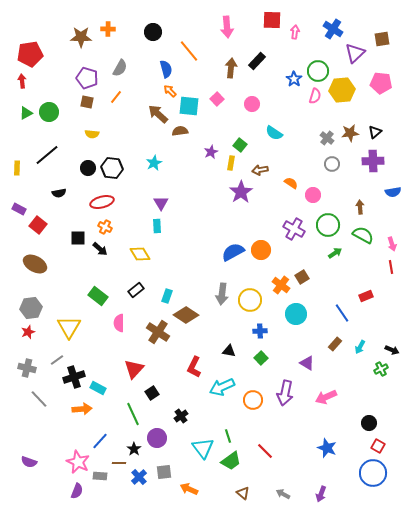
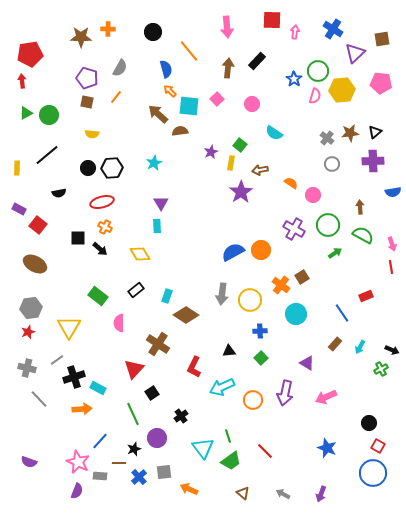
brown arrow at (231, 68): moved 3 px left
green circle at (49, 112): moved 3 px down
black hexagon at (112, 168): rotated 10 degrees counterclockwise
brown cross at (158, 332): moved 12 px down
black triangle at (229, 351): rotated 16 degrees counterclockwise
black star at (134, 449): rotated 16 degrees clockwise
